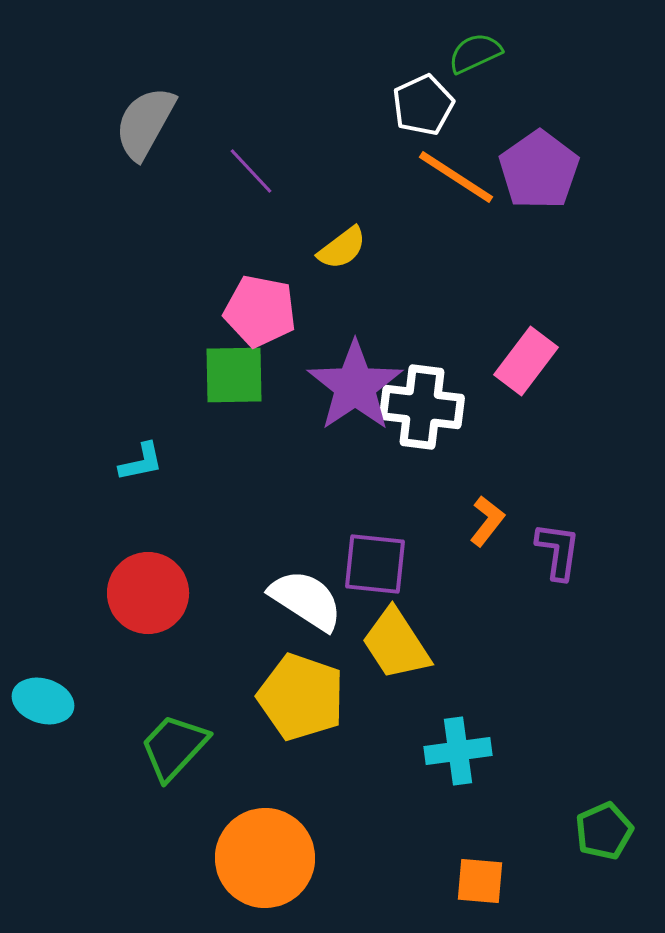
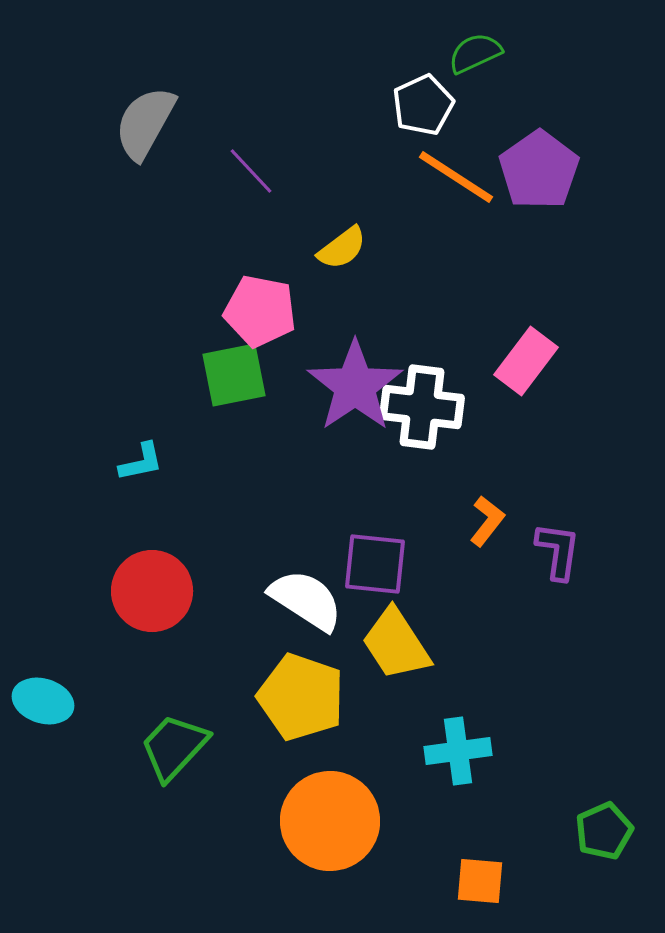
green square: rotated 10 degrees counterclockwise
red circle: moved 4 px right, 2 px up
orange circle: moved 65 px right, 37 px up
